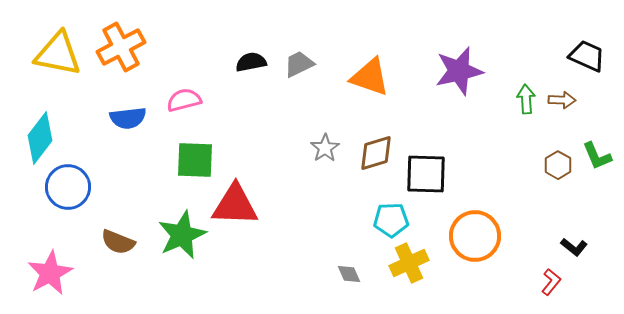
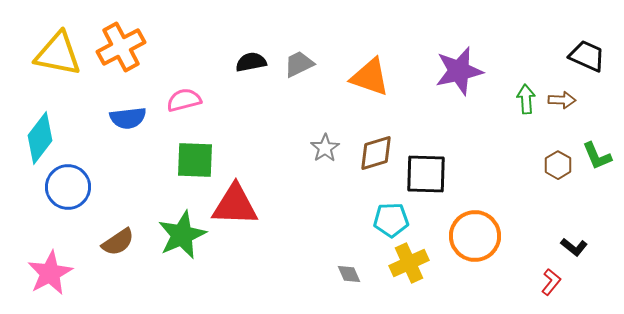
brown semicircle: rotated 56 degrees counterclockwise
